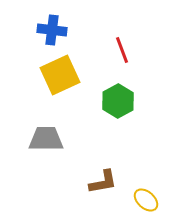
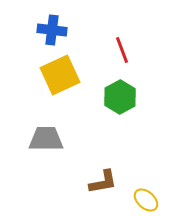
green hexagon: moved 2 px right, 4 px up
